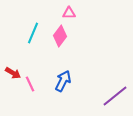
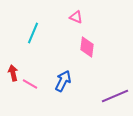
pink triangle: moved 7 px right, 4 px down; rotated 24 degrees clockwise
pink diamond: moved 27 px right, 11 px down; rotated 30 degrees counterclockwise
red arrow: rotated 133 degrees counterclockwise
pink line: rotated 35 degrees counterclockwise
purple line: rotated 16 degrees clockwise
